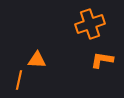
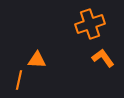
orange L-shape: moved 1 px right, 2 px up; rotated 45 degrees clockwise
